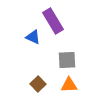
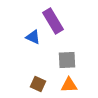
brown square: rotated 21 degrees counterclockwise
